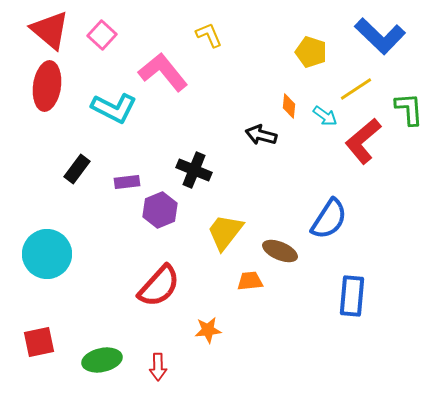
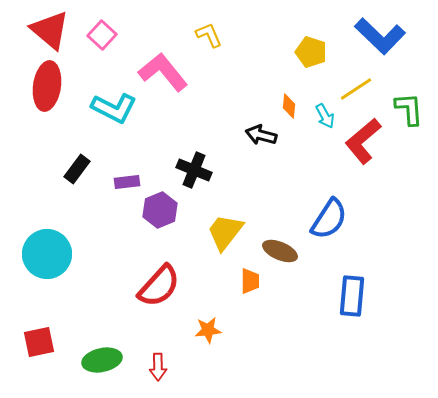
cyan arrow: rotated 25 degrees clockwise
orange trapezoid: rotated 96 degrees clockwise
